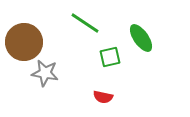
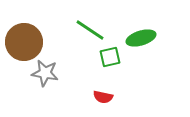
green line: moved 5 px right, 7 px down
green ellipse: rotated 72 degrees counterclockwise
